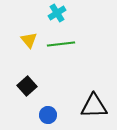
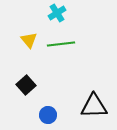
black square: moved 1 px left, 1 px up
